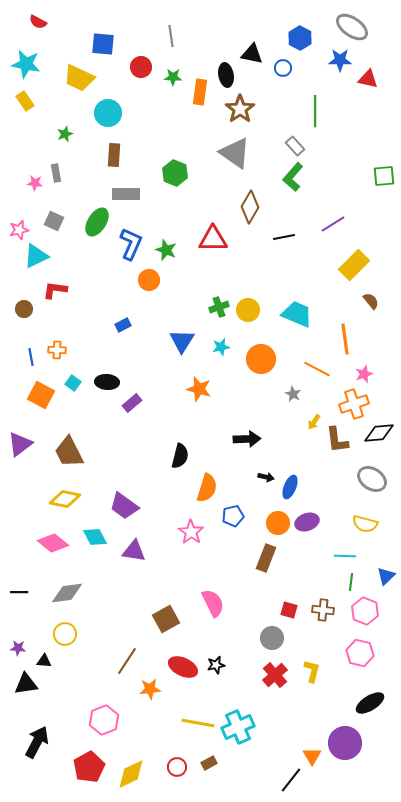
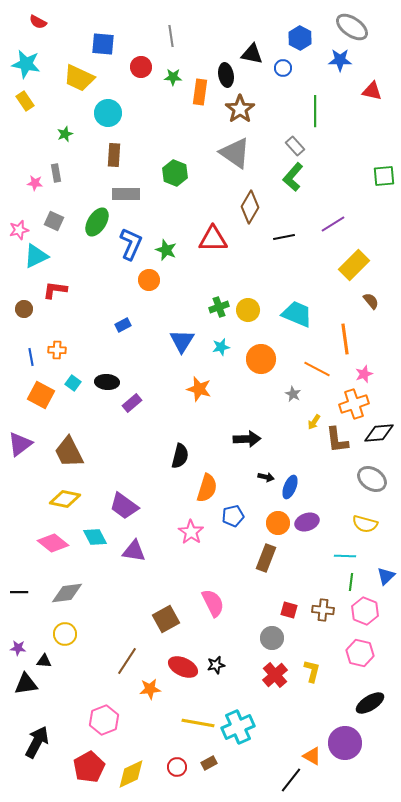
red triangle at (368, 79): moved 4 px right, 12 px down
orange triangle at (312, 756): rotated 30 degrees counterclockwise
